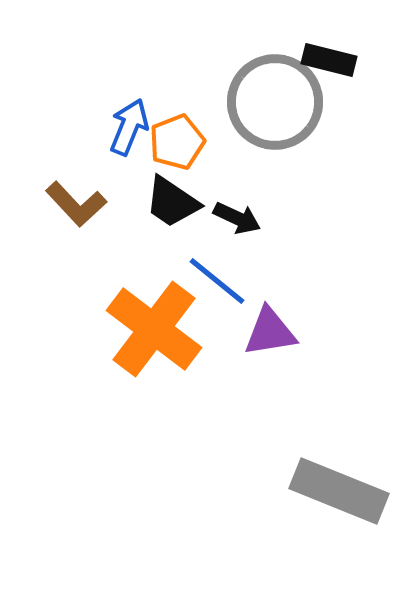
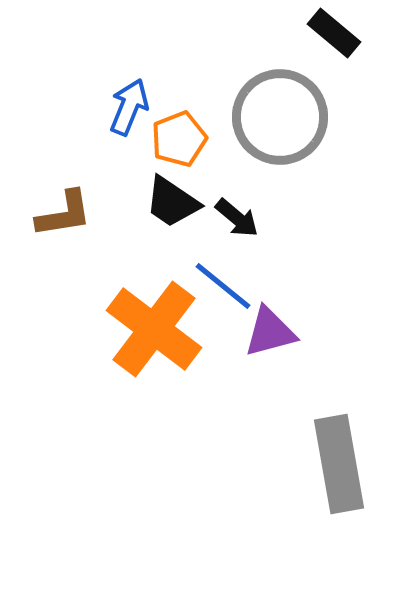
black rectangle: moved 5 px right, 27 px up; rotated 26 degrees clockwise
gray circle: moved 5 px right, 15 px down
blue arrow: moved 20 px up
orange pentagon: moved 2 px right, 3 px up
brown L-shape: moved 12 px left, 10 px down; rotated 56 degrees counterclockwise
black arrow: rotated 15 degrees clockwise
blue line: moved 6 px right, 5 px down
purple triangle: rotated 6 degrees counterclockwise
gray rectangle: moved 27 px up; rotated 58 degrees clockwise
